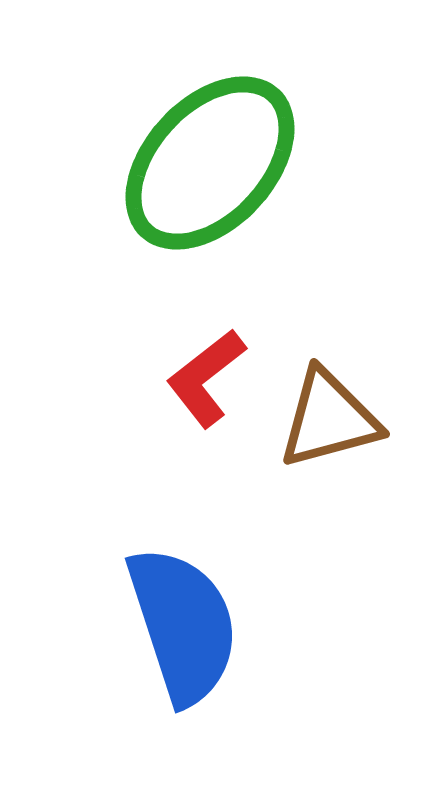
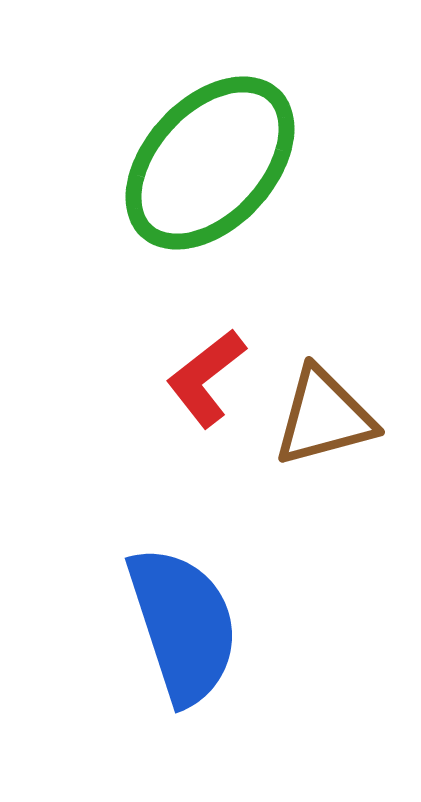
brown triangle: moved 5 px left, 2 px up
